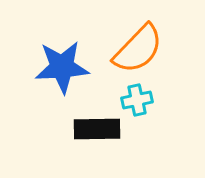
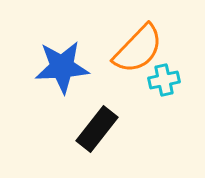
cyan cross: moved 27 px right, 20 px up
black rectangle: rotated 51 degrees counterclockwise
